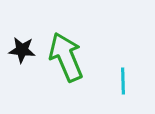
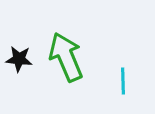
black star: moved 3 px left, 9 px down
